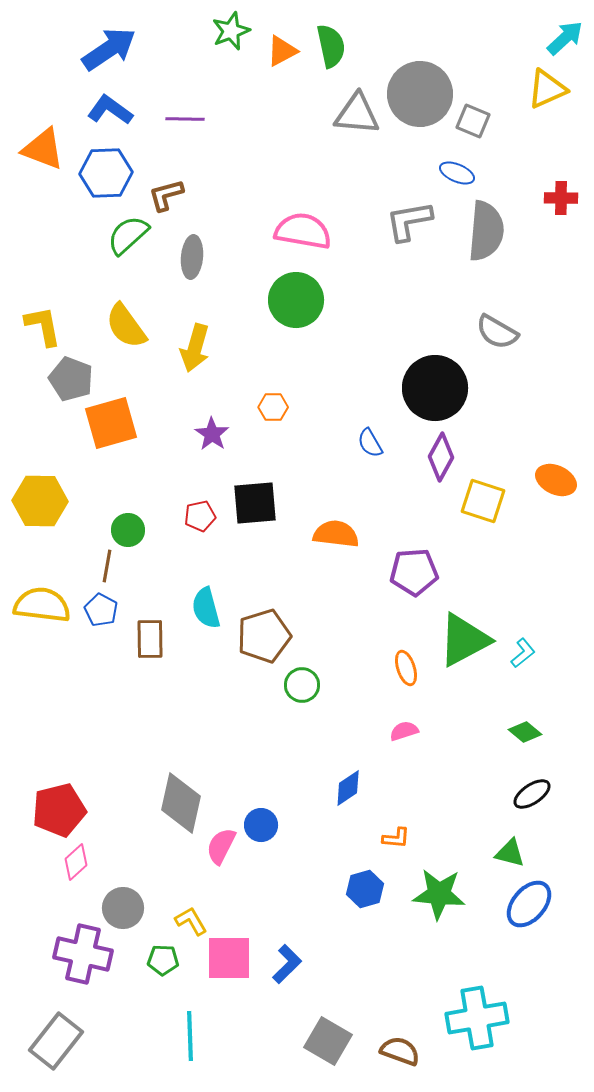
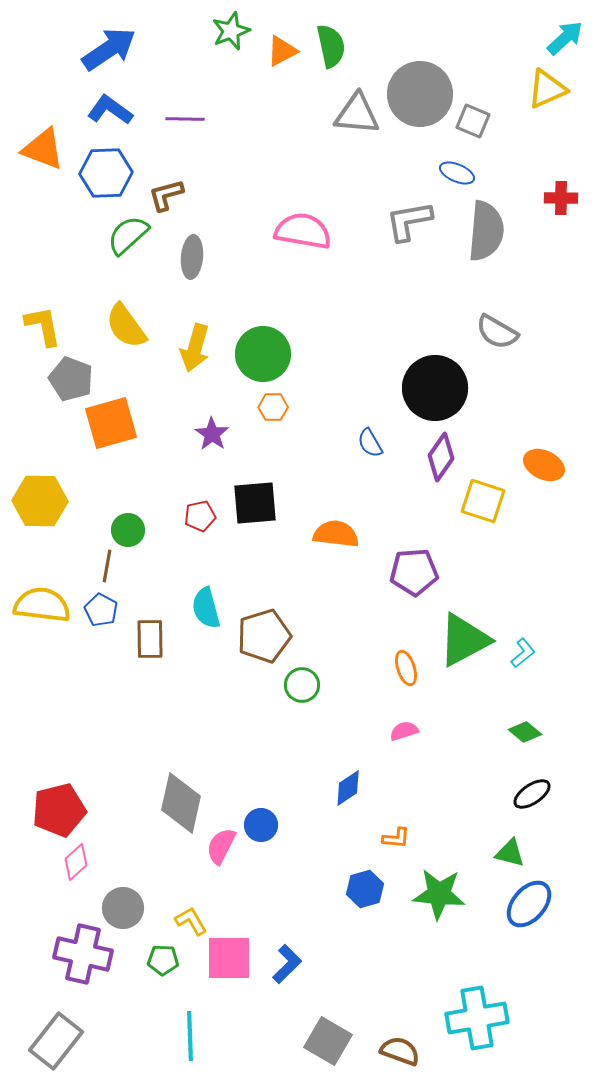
green circle at (296, 300): moved 33 px left, 54 px down
purple diamond at (441, 457): rotated 6 degrees clockwise
orange ellipse at (556, 480): moved 12 px left, 15 px up
